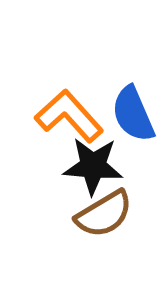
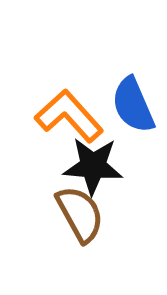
blue semicircle: moved 9 px up
brown semicircle: moved 24 px left; rotated 88 degrees counterclockwise
